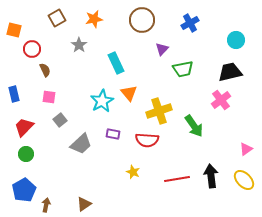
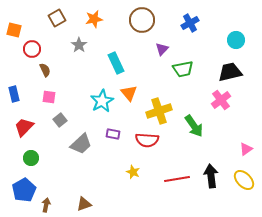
green circle: moved 5 px right, 4 px down
brown triangle: rotated 14 degrees clockwise
